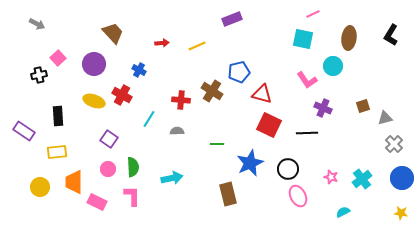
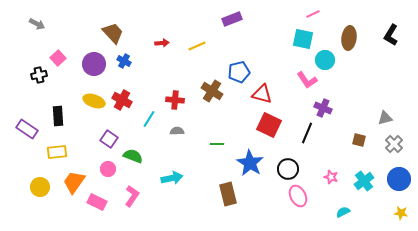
cyan circle at (333, 66): moved 8 px left, 6 px up
blue cross at (139, 70): moved 15 px left, 9 px up
red cross at (122, 95): moved 5 px down
red cross at (181, 100): moved 6 px left
brown square at (363, 106): moved 4 px left, 34 px down; rotated 32 degrees clockwise
purple rectangle at (24, 131): moved 3 px right, 2 px up
black line at (307, 133): rotated 65 degrees counterclockwise
blue star at (250, 163): rotated 16 degrees counterclockwise
green semicircle at (133, 167): moved 11 px up; rotated 66 degrees counterclockwise
blue circle at (402, 178): moved 3 px left, 1 px down
cyan cross at (362, 179): moved 2 px right, 2 px down
orange trapezoid at (74, 182): rotated 35 degrees clockwise
pink L-shape at (132, 196): rotated 35 degrees clockwise
